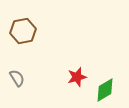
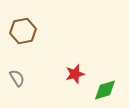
red star: moved 2 px left, 3 px up
green diamond: rotated 15 degrees clockwise
